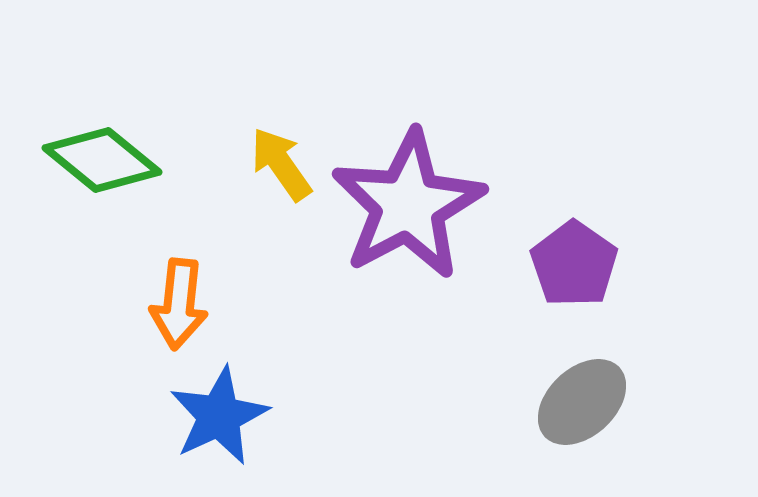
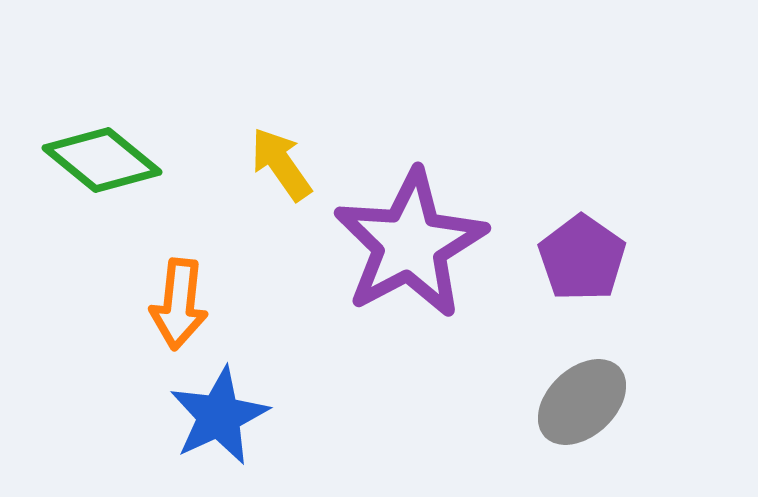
purple star: moved 2 px right, 39 px down
purple pentagon: moved 8 px right, 6 px up
